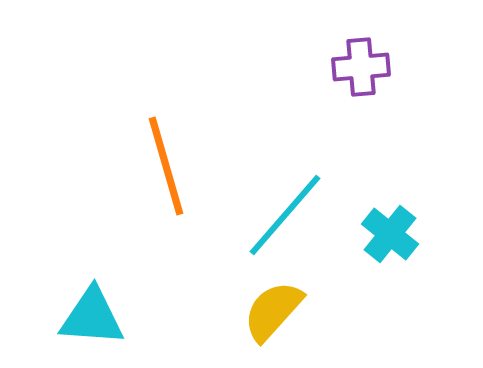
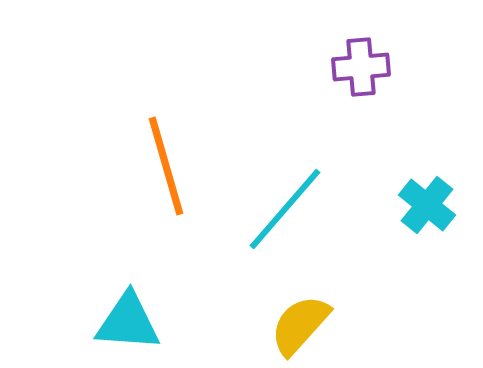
cyan line: moved 6 px up
cyan cross: moved 37 px right, 29 px up
yellow semicircle: moved 27 px right, 14 px down
cyan triangle: moved 36 px right, 5 px down
